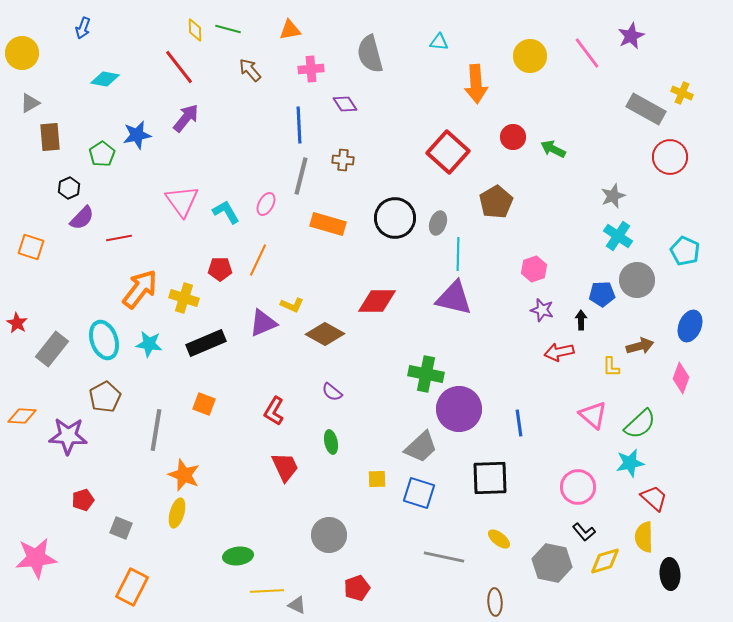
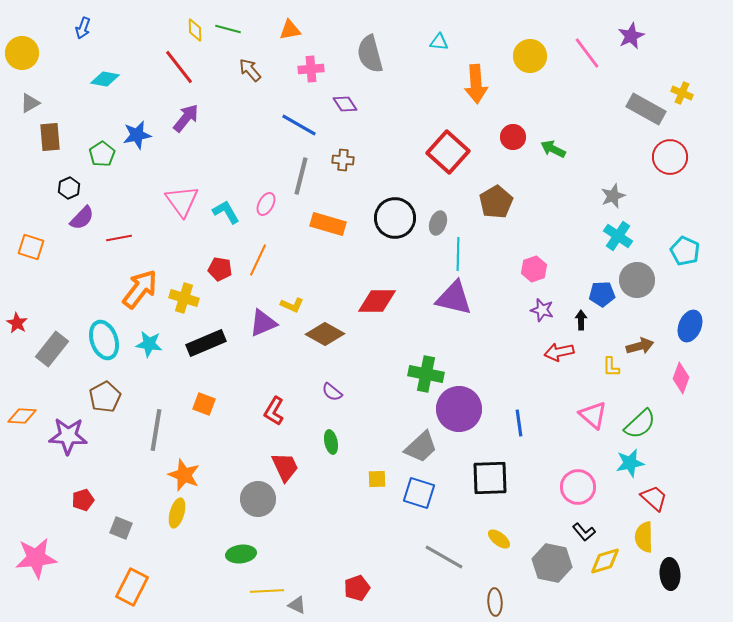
blue line at (299, 125): rotated 57 degrees counterclockwise
red pentagon at (220, 269): rotated 10 degrees clockwise
gray circle at (329, 535): moved 71 px left, 36 px up
green ellipse at (238, 556): moved 3 px right, 2 px up
gray line at (444, 557): rotated 18 degrees clockwise
